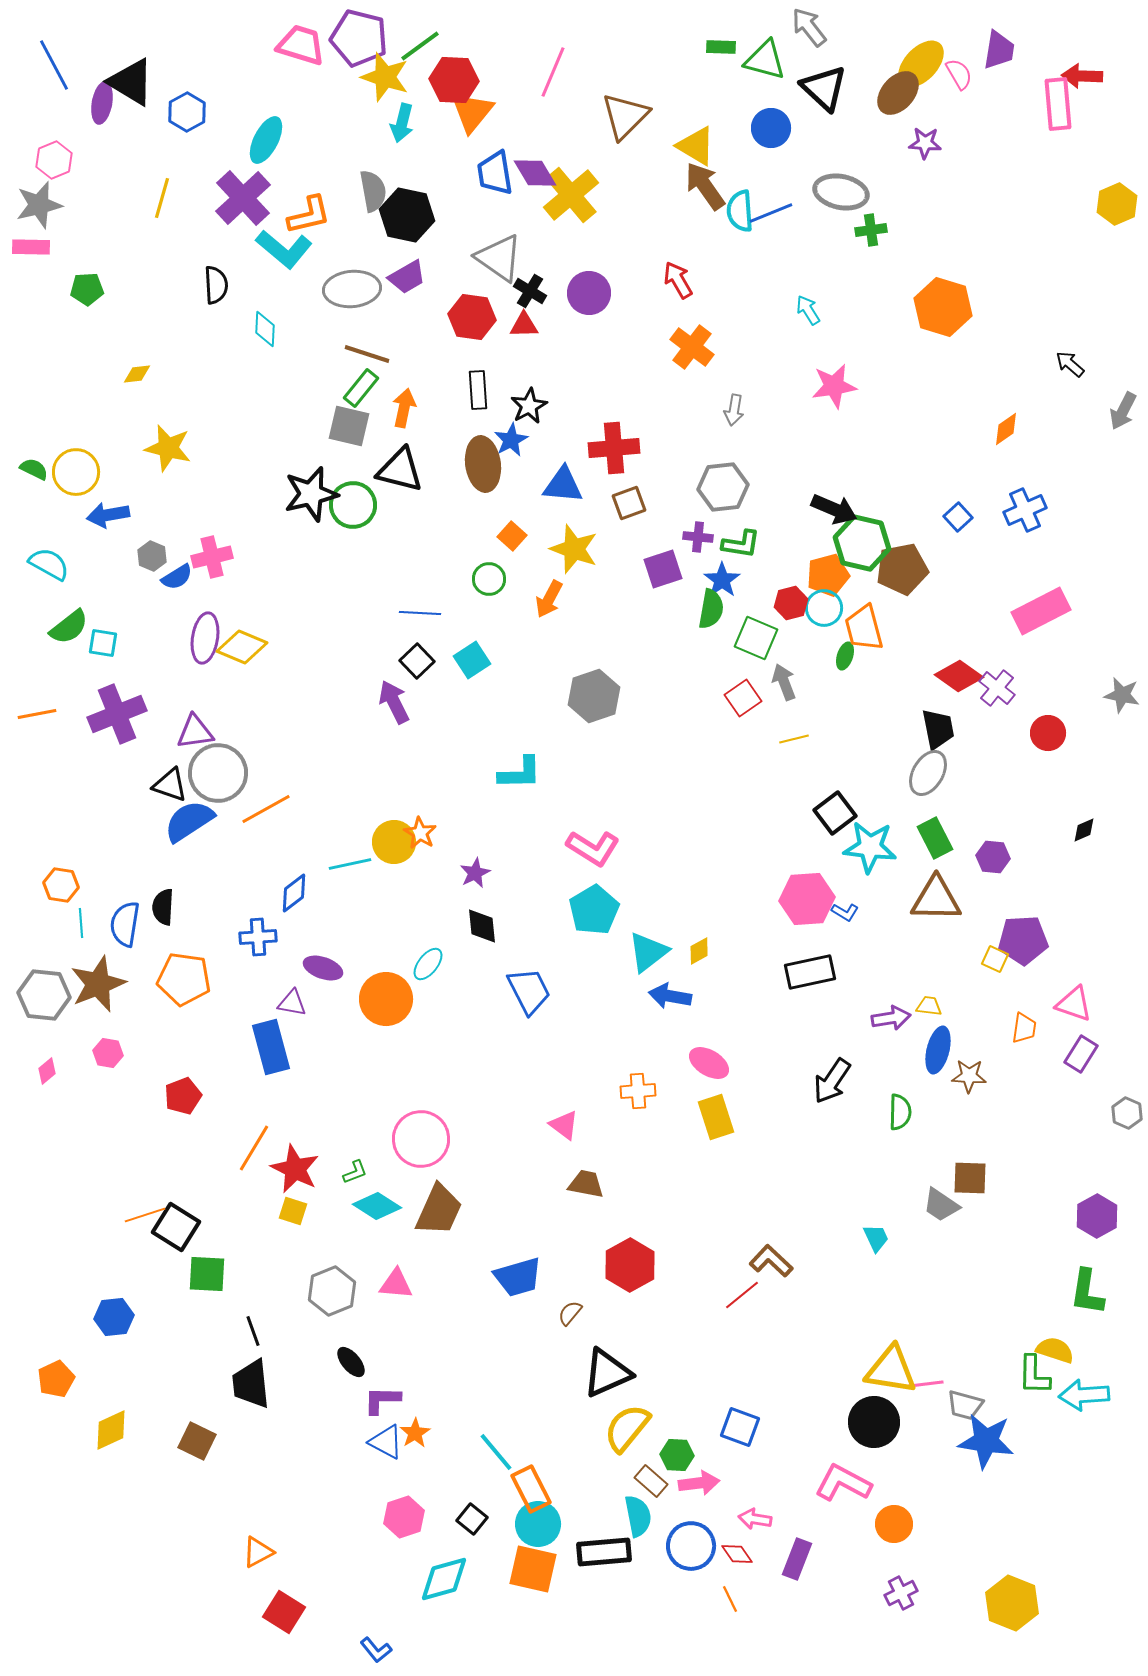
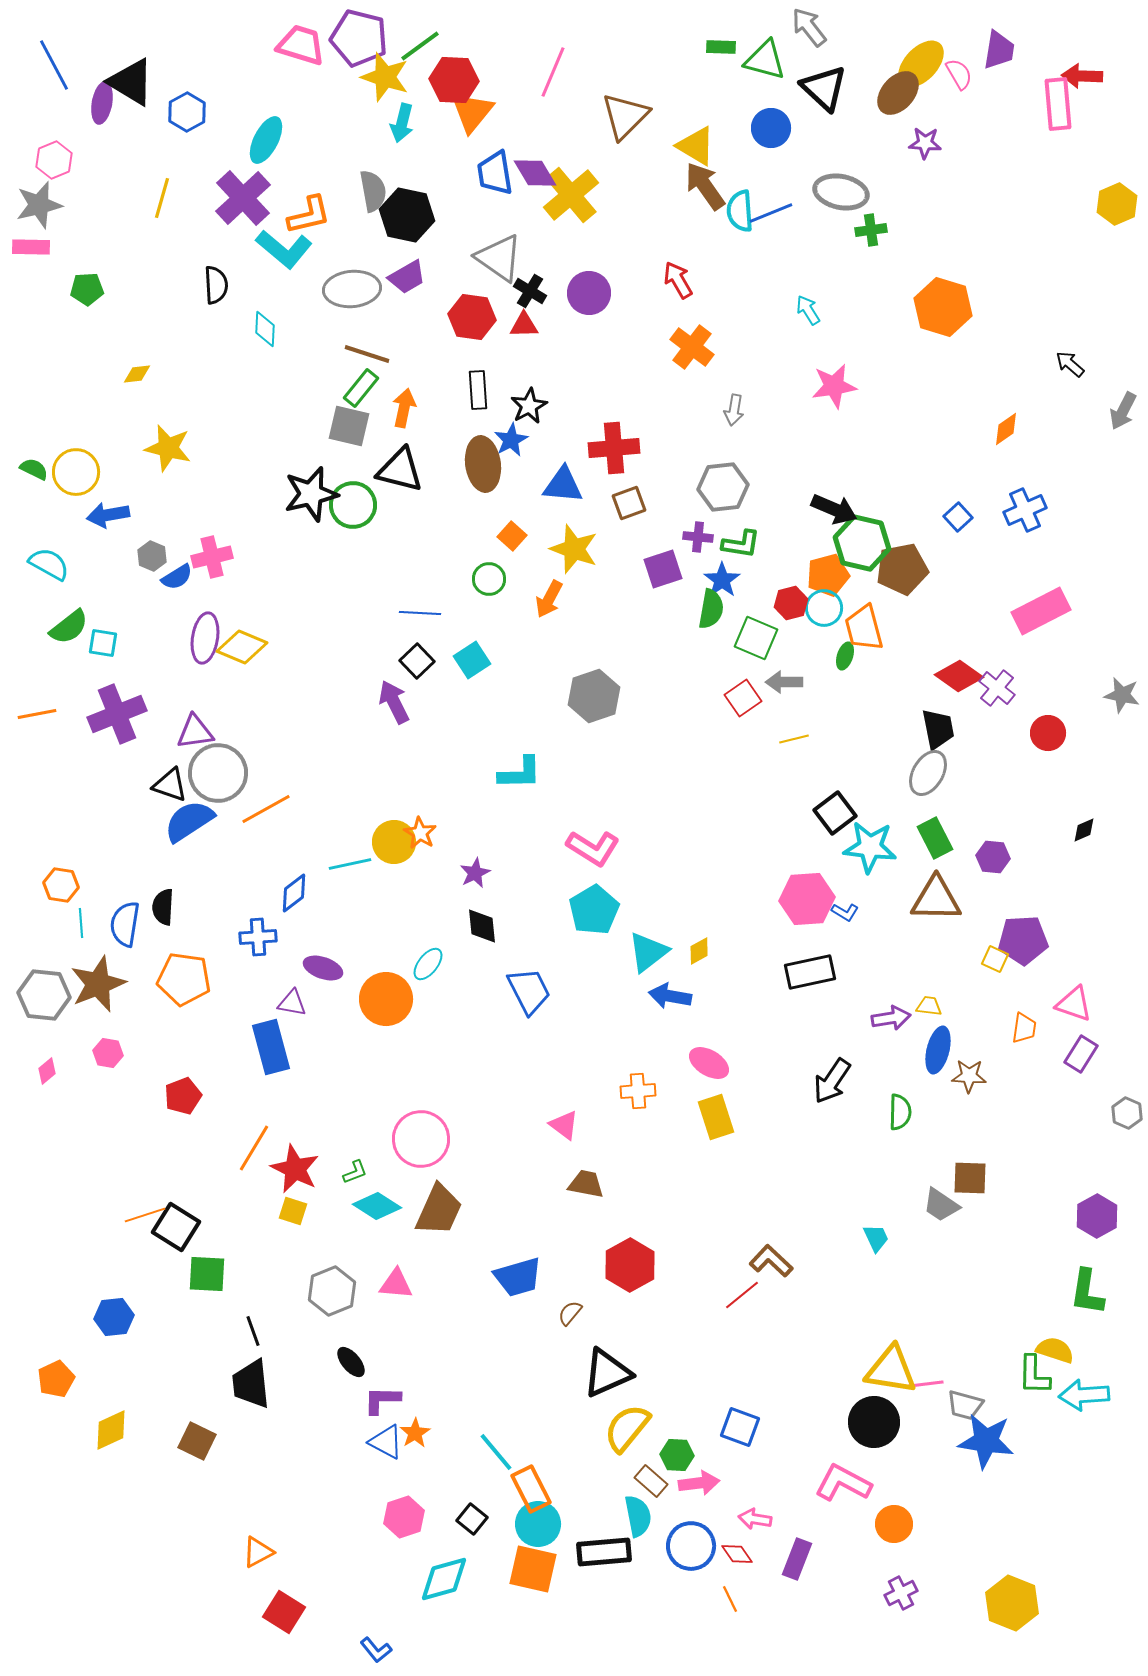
gray arrow at (784, 682): rotated 69 degrees counterclockwise
